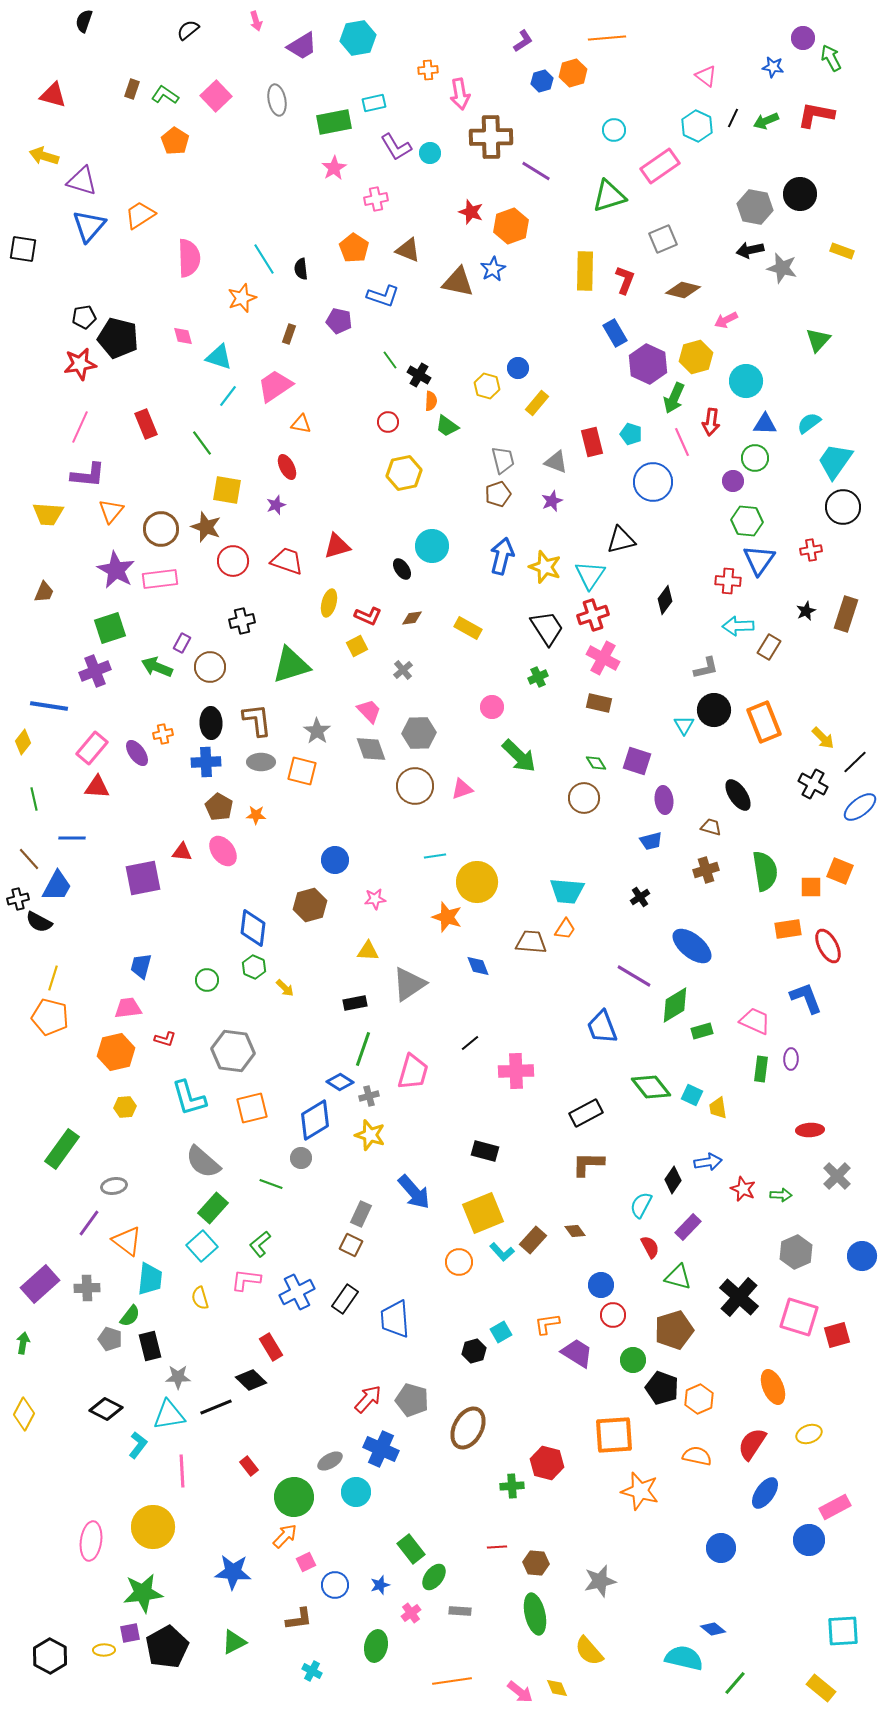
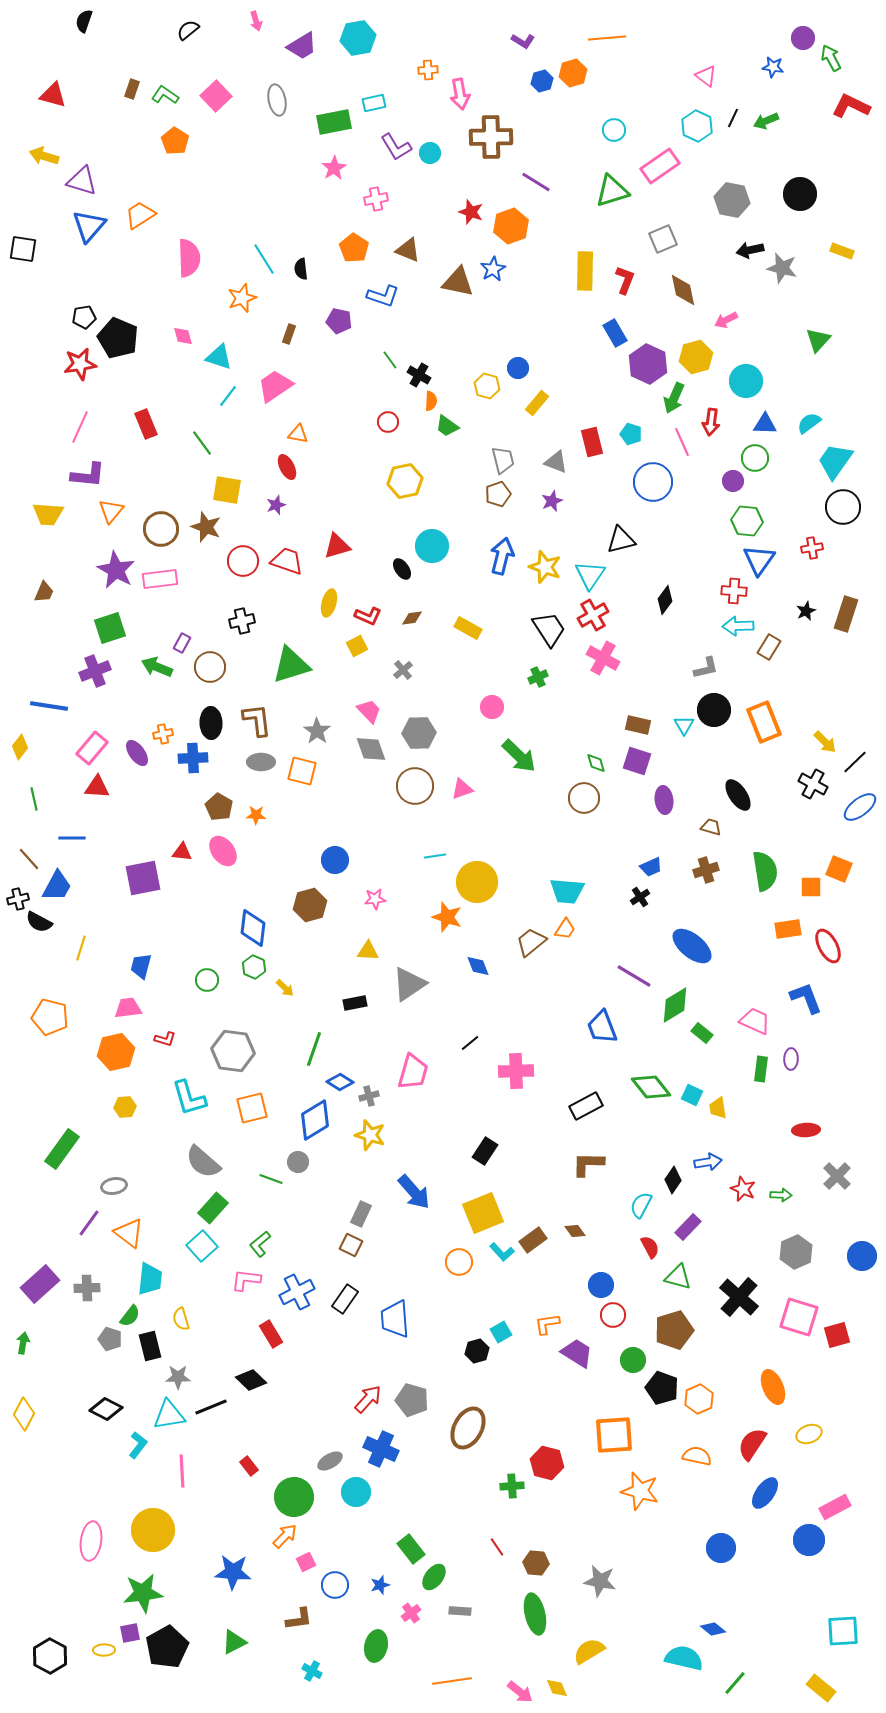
purple L-shape at (523, 41): rotated 65 degrees clockwise
red L-shape at (816, 115): moved 35 px right, 9 px up; rotated 15 degrees clockwise
purple line at (536, 171): moved 11 px down
green triangle at (609, 196): moved 3 px right, 5 px up
gray hexagon at (755, 207): moved 23 px left, 7 px up
brown diamond at (683, 290): rotated 64 degrees clockwise
black pentagon at (118, 338): rotated 9 degrees clockwise
orange triangle at (301, 424): moved 3 px left, 10 px down
yellow hexagon at (404, 473): moved 1 px right, 8 px down
red cross at (811, 550): moved 1 px right, 2 px up
red circle at (233, 561): moved 10 px right
red cross at (728, 581): moved 6 px right, 10 px down
red cross at (593, 615): rotated 12 degrees counterclockwise
black trapezoid at (547, 628): moved 2 px right, 1 px down
brown rectangle at (599, 703): moved 39 px right, 22 px down
yellow arrow at (823, 738): moved 2 px right, 4 px down
yellow diamond at (23, 742): moved 3 px left, 5 px down
blue cross at (206, 762): moved 13 px left, 4 px up
green diamond at (596, 763): rotated 15 degrees clockwise
blue trapezoid at (651, 841): moved 26 px down; rotated 10 degrees counterclockwise
orange square at (840, 871): moved 1 px left, 2 px up
brown trapezoid at (531, 942): rotated 44 degrees counterclockwise
yellow line at (53, 978): moved 28 px right, 30 px up
green rectangle at (702, 1031): moved 2 px down; rotated 55 degrees clockwise
green line at (363, 1049): moved 49 px left
black rectangle at (586, 1113): moved 7 px up
red ellipse at (810, 1130): moved 4 px left
black rectangle at (485, 1151): rotated 72 degrees counterclockwise
gray circle at (301, 1158): moved 3 px left, 4 px down
green line at (271, 1184): moved 5 px up
brown rectangle at (533, 1240): rotated 12 degrees clockwise
orange triangle at (127, 1241): moved 2 px right, 8 px up
yellow semicircle at (200, 1298): moved 19 px left, 21 px down
red rectangle at (271, 1347): moved 13 px up
black hexagon at (474, 1351): moved 3 px right
black line at (216, 1407): moved 5 px left
yellow circle at (153, 1527): moved 3 px down
red line at (497, 1547): rotated 60 degrees clockwise
gray star at (600, 1581): rotated 24 degrees clockwise
yellow semicircle at (589, 1651): rotated 100 degrees clockwise
